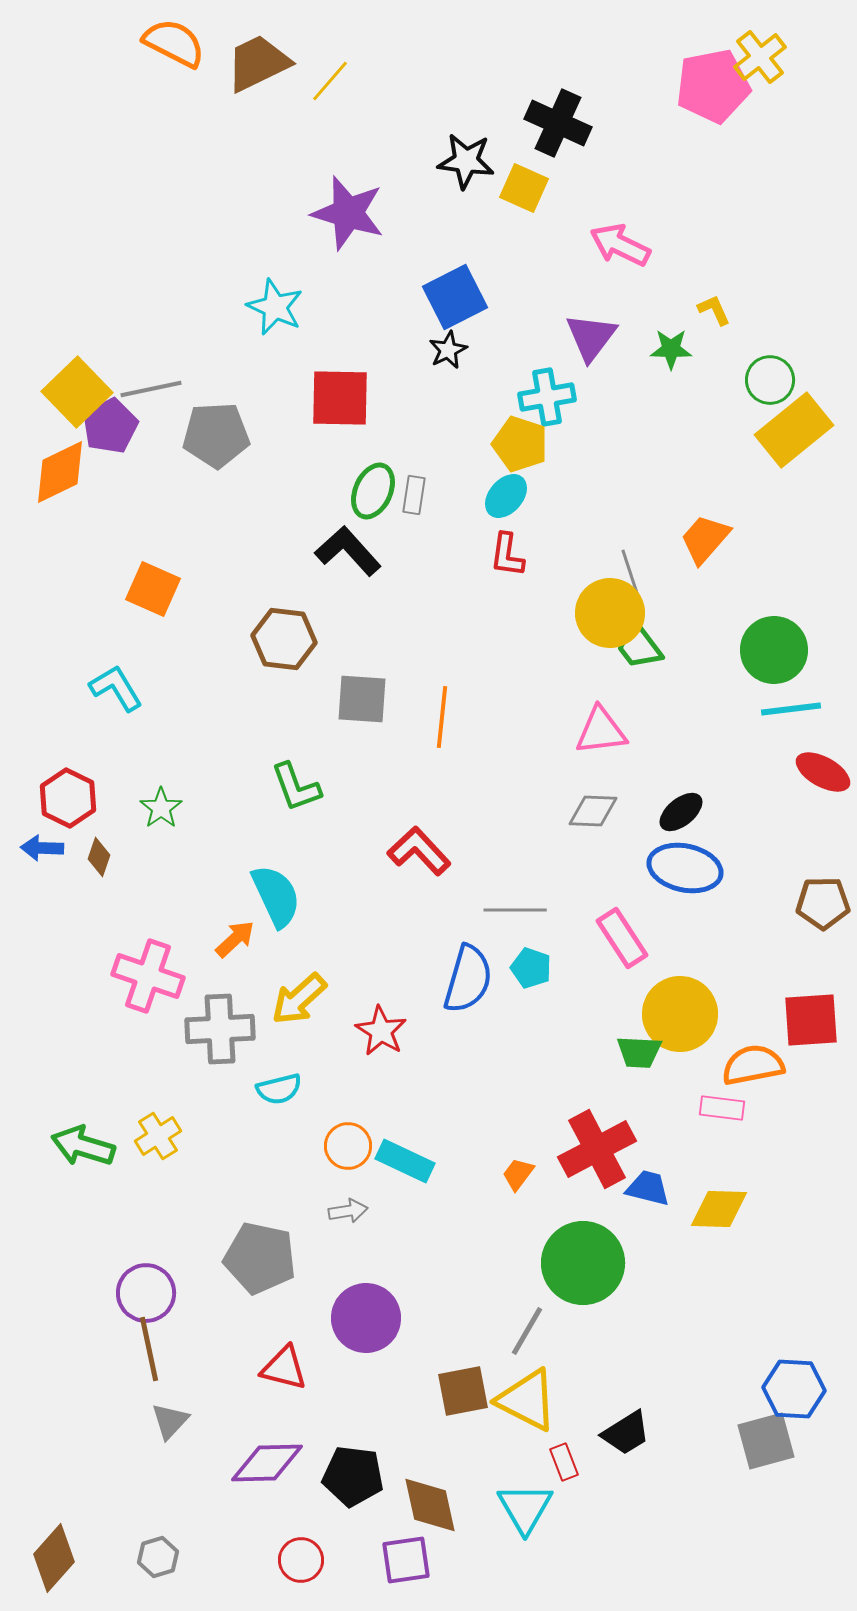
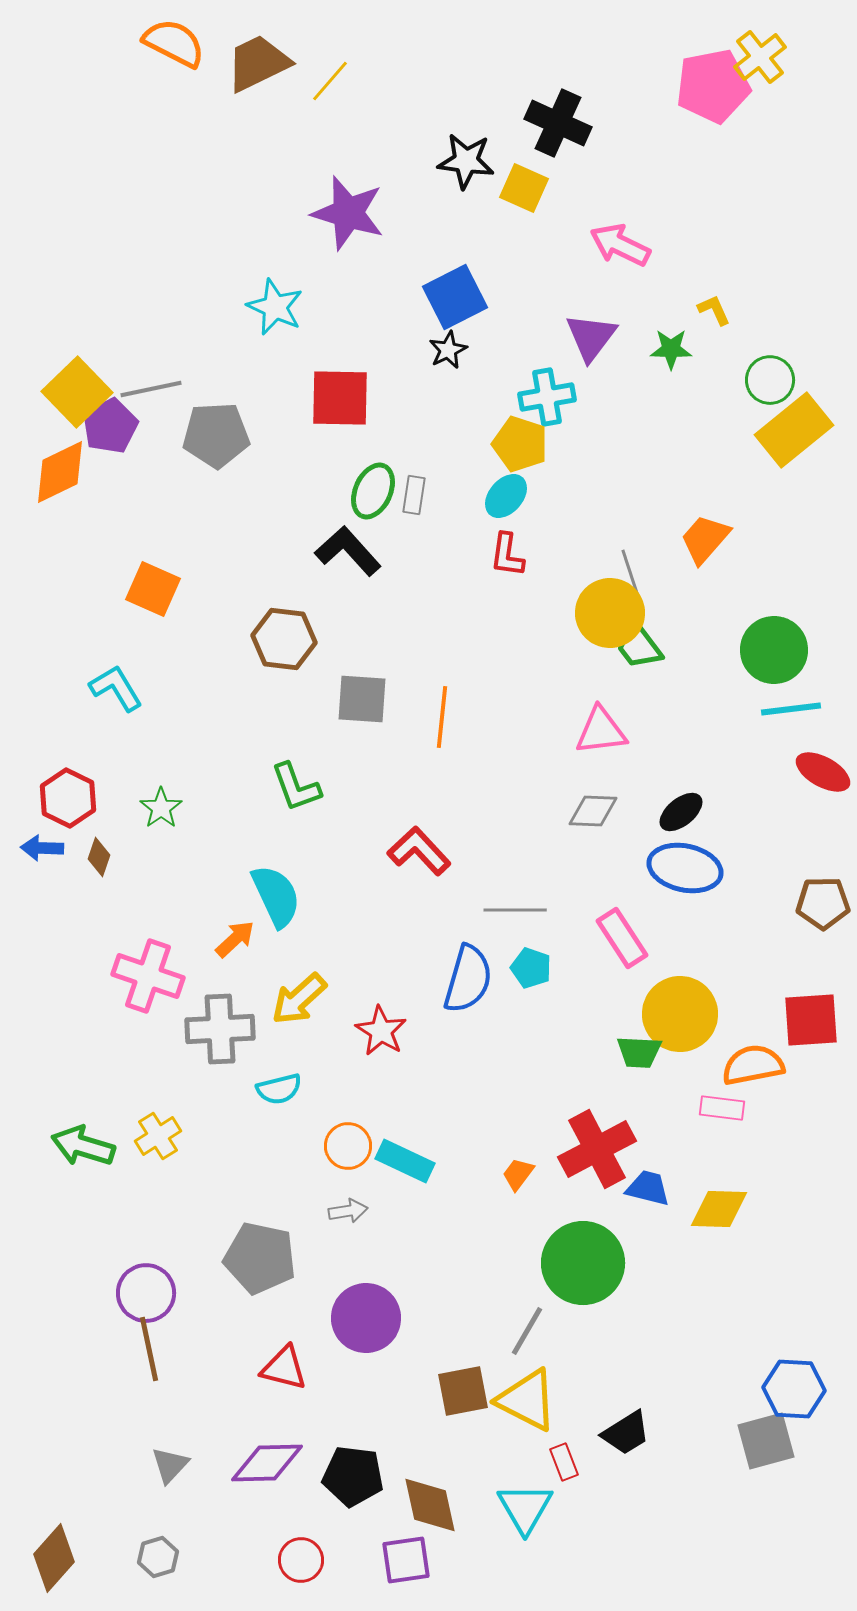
gray triangle at (170, 1421): moved 44 px down
